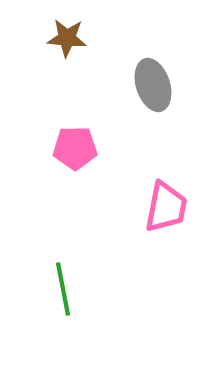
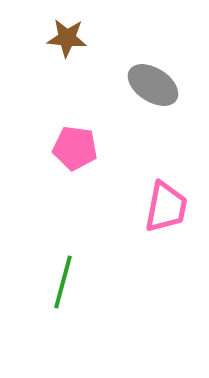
gray ellipse: rotated 39 degrees counterclockwise
pink pentagon: rotated 9 degrees clockwise
green line: moved 7 px up; rotated 26 degrees clockwise
